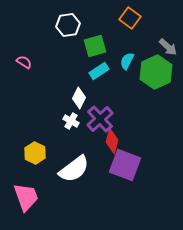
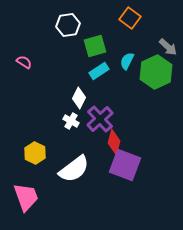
red diamond: moved 2 px right, 1 px down
